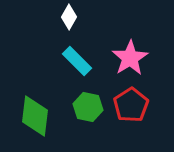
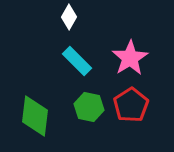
green hexagon: moved 1 px right
